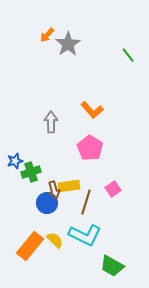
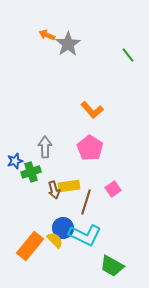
orange arrow: rotated 70 degrees clockwise
gray arrow: moved 6 px left, 25 px down
blue circle: moved 16 px right, 25 px down
